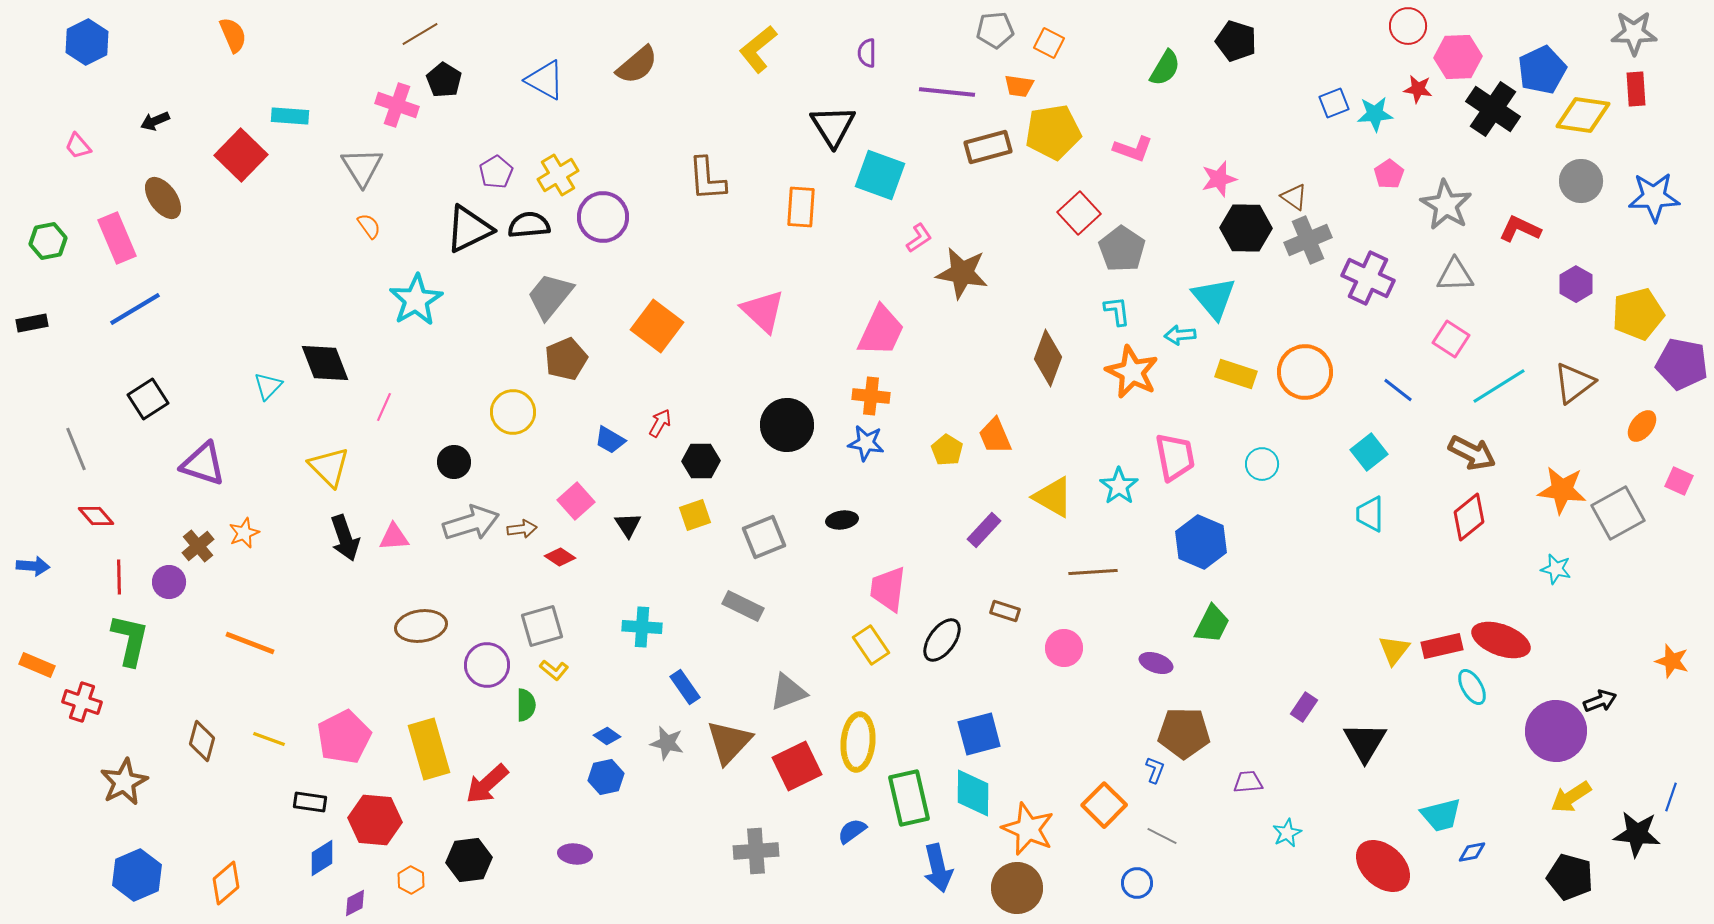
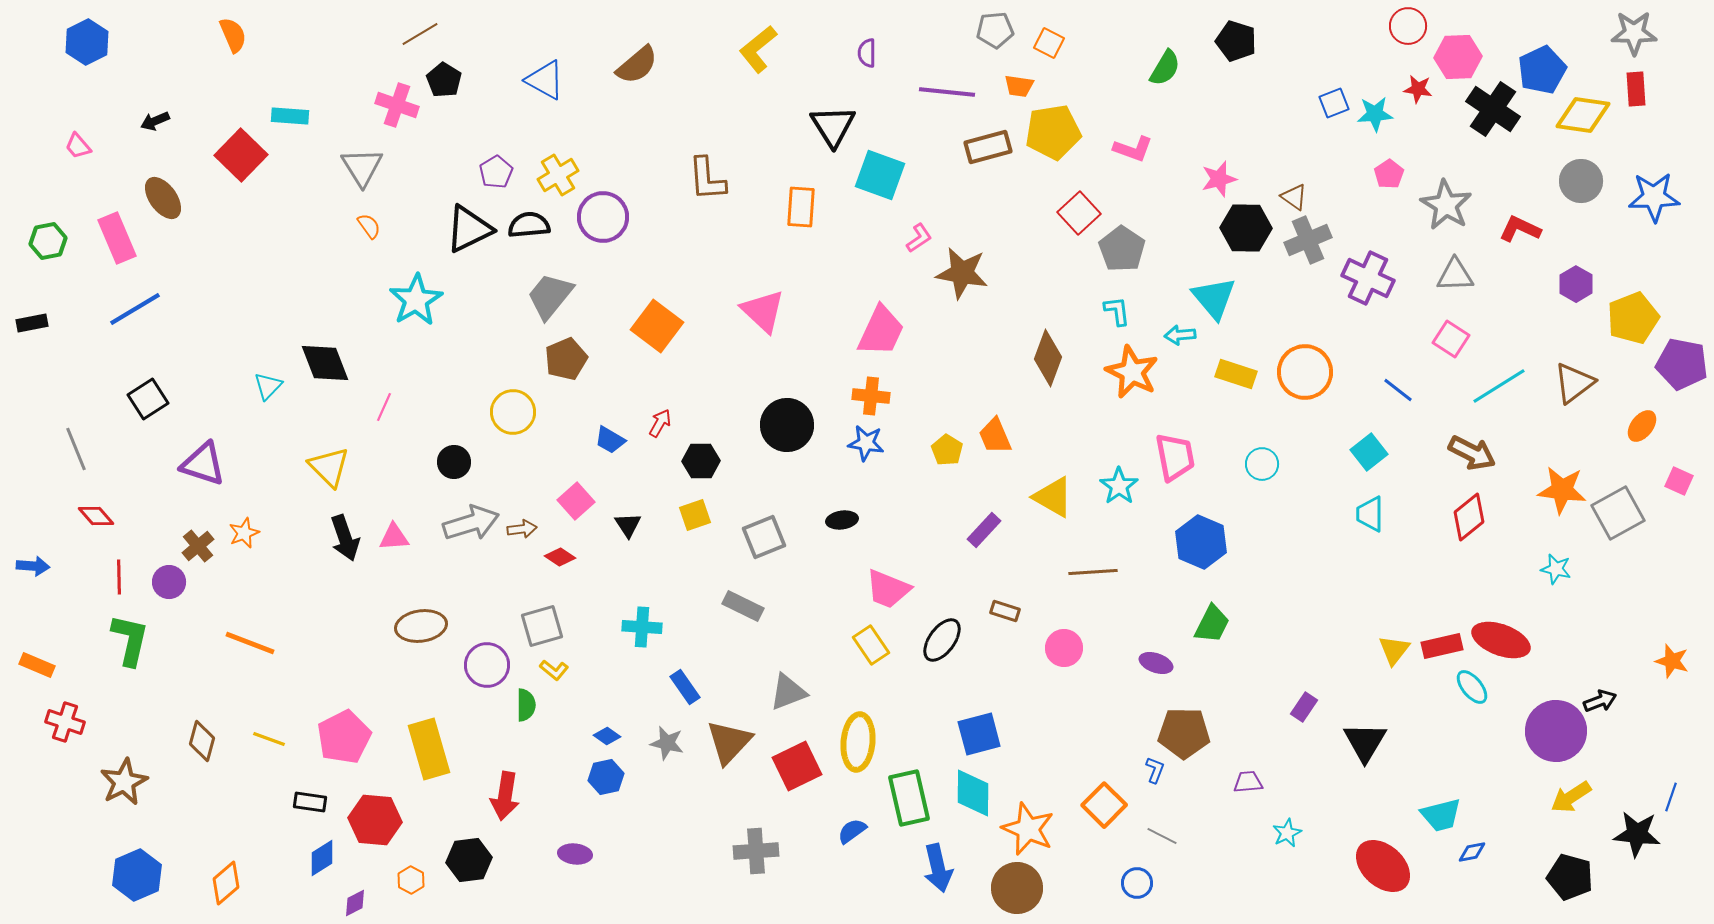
yellow pentagon at (1638, 314): moved 5 px left, 4 px down; rotated 6 degrees counterclockwise
pink trapezoid at (888, 589): rotated 75 degrees counterclockwise
cyan ellipse at (1472, 687): rotated 9 degrees counterclockwise
red cross at (82, 702): moved 17 px left, 20 px down
red arrow at (487, 784): moved 18 px right, 12 px down; rotated 39 degrees counterclockwise
